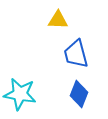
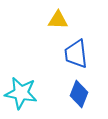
blue trapezoid: rotated 8 degrees clockwise
cyan star: moved 1 px right, 1 px up
